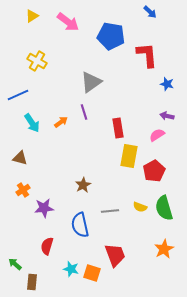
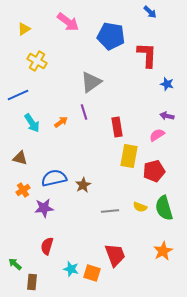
yellow triangle: moved 8 px left, 13 px down
red L-shape: rotated 8 degrees clockwise
red rectangle: moved 1 px left, 1 px up
red pentagon: rotated 15 degrees clockwise
blue semicircle: moved 26 px left, 47 px up; rotated 90 degrees clockwise
orange star: moved 1 px left, 2 px down
